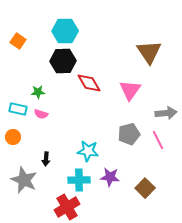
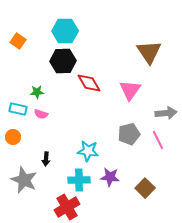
green star: moved 1 px left
